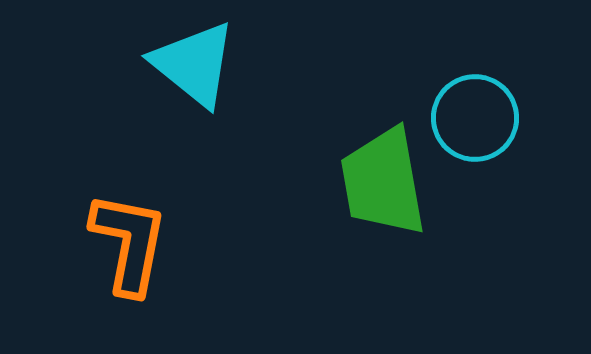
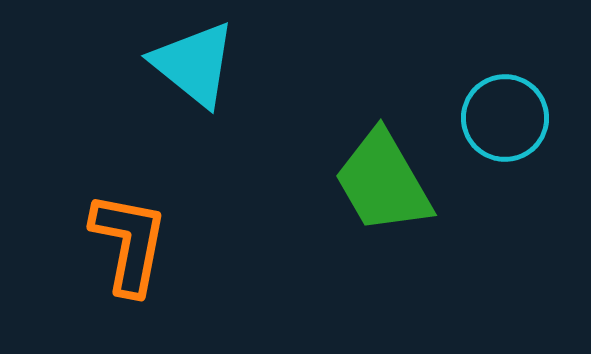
cyan circle: moved 30 px right
green trapezoid: rotated 20 degrees counterclockwise
